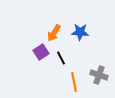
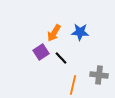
black line: rotated 16 degrees counterclockwise
gray cross: rotated 12 degrees counterclockwise
orange line: moved 1 px left, 3 px down; rotated 24 degrees clockwise
